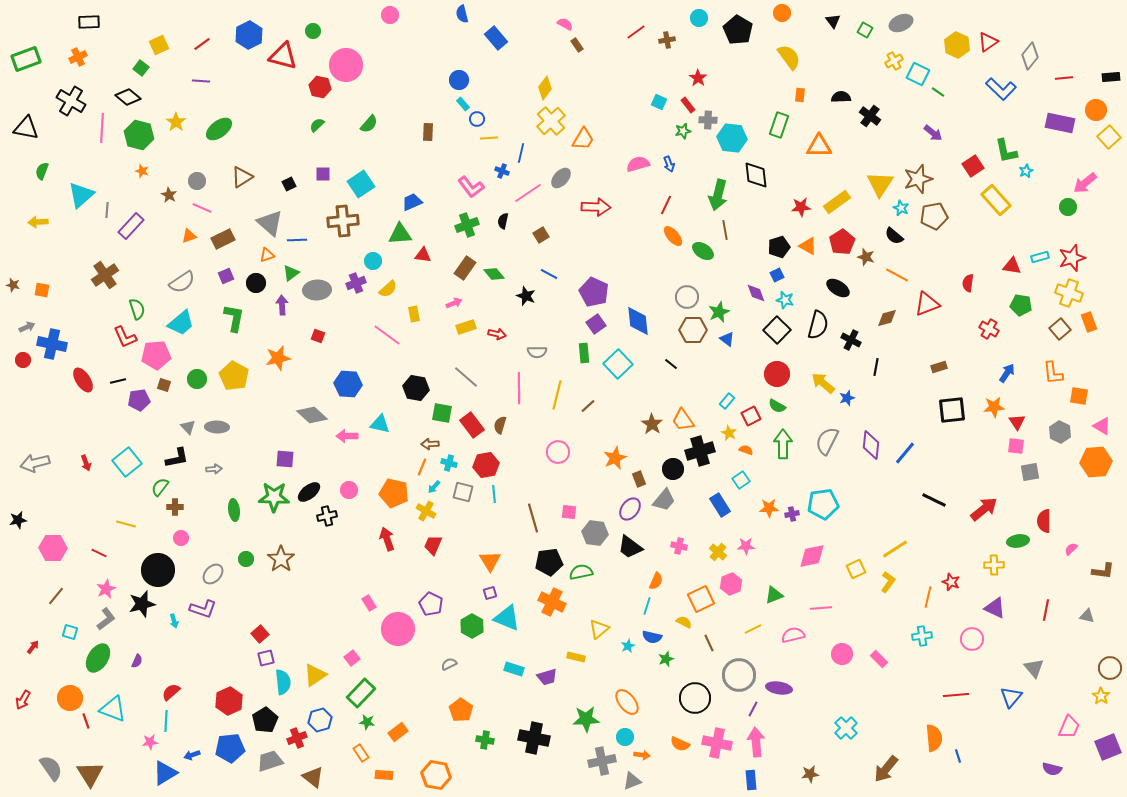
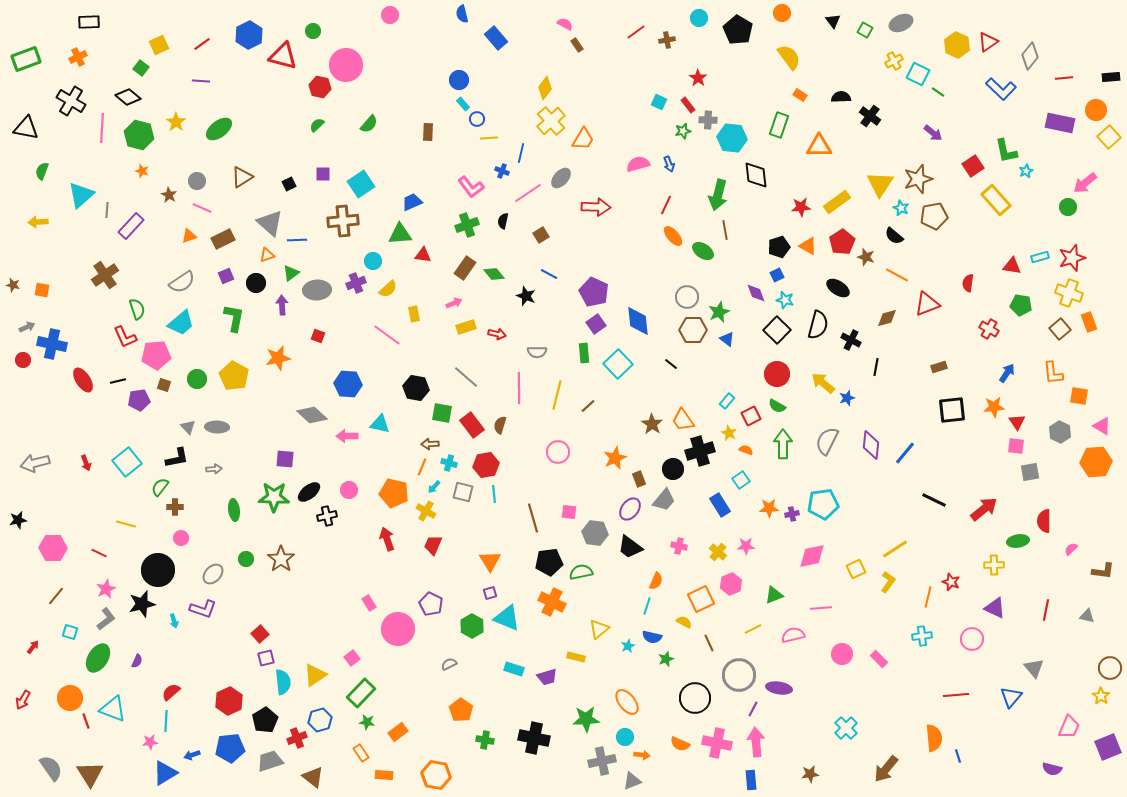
orange rectangle at (800, 95): rotated 64 degrees counterclockwise
